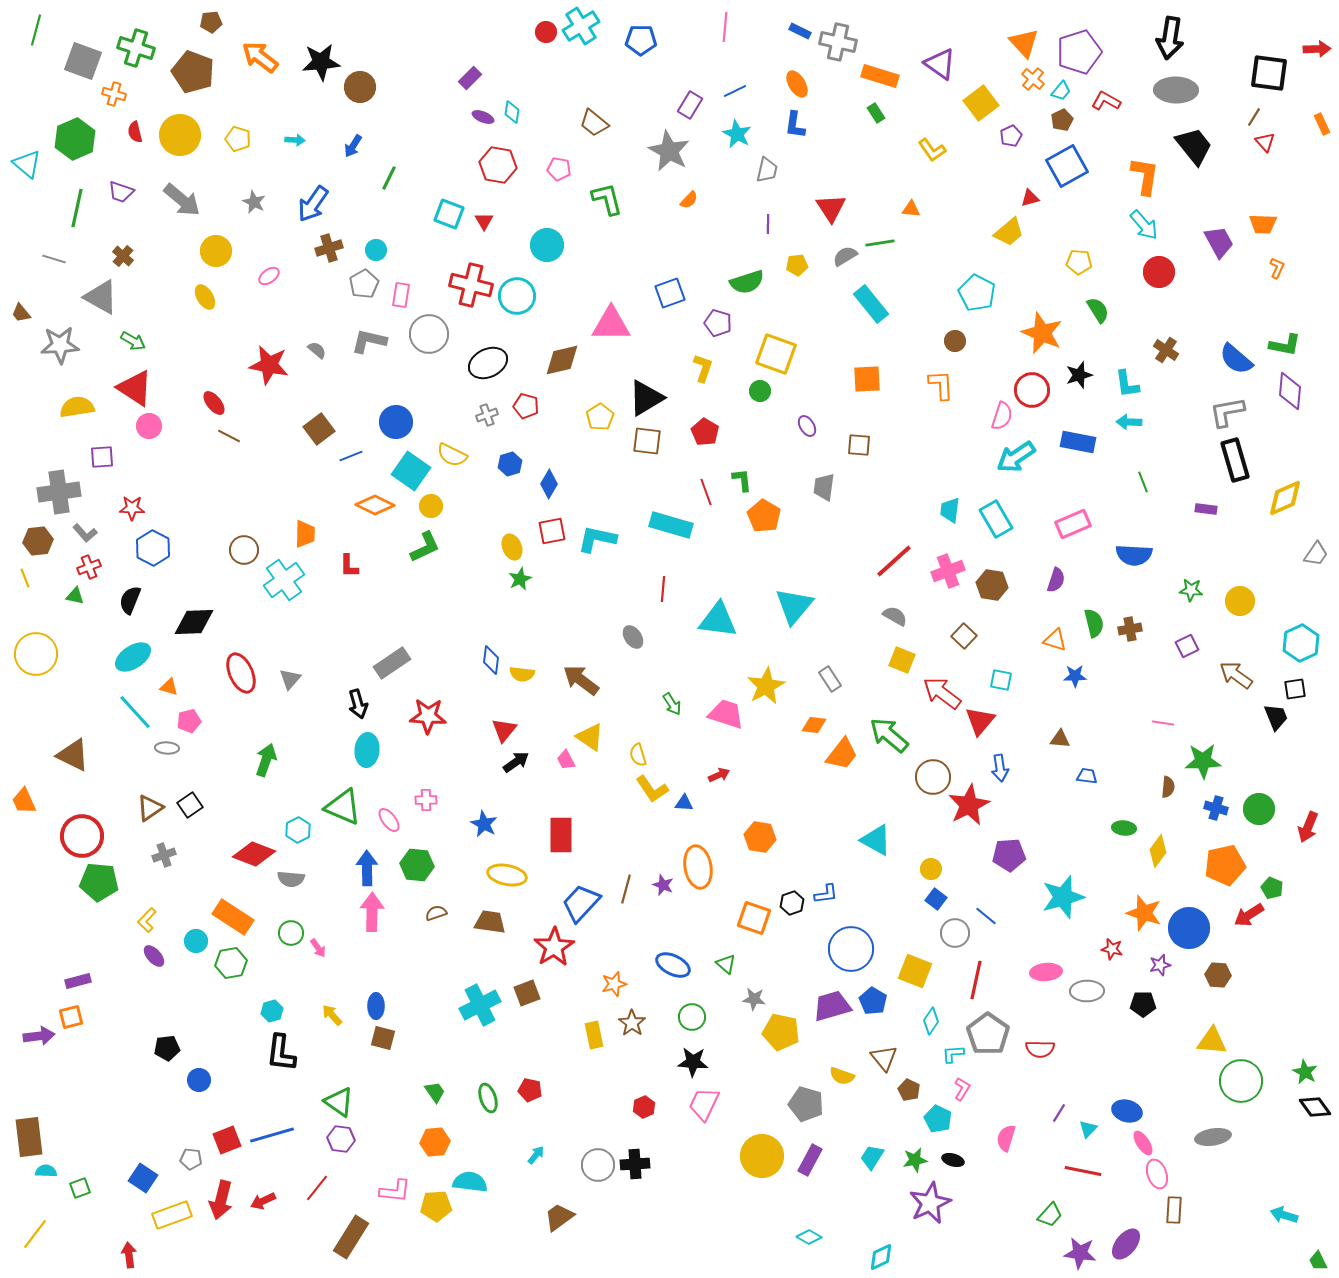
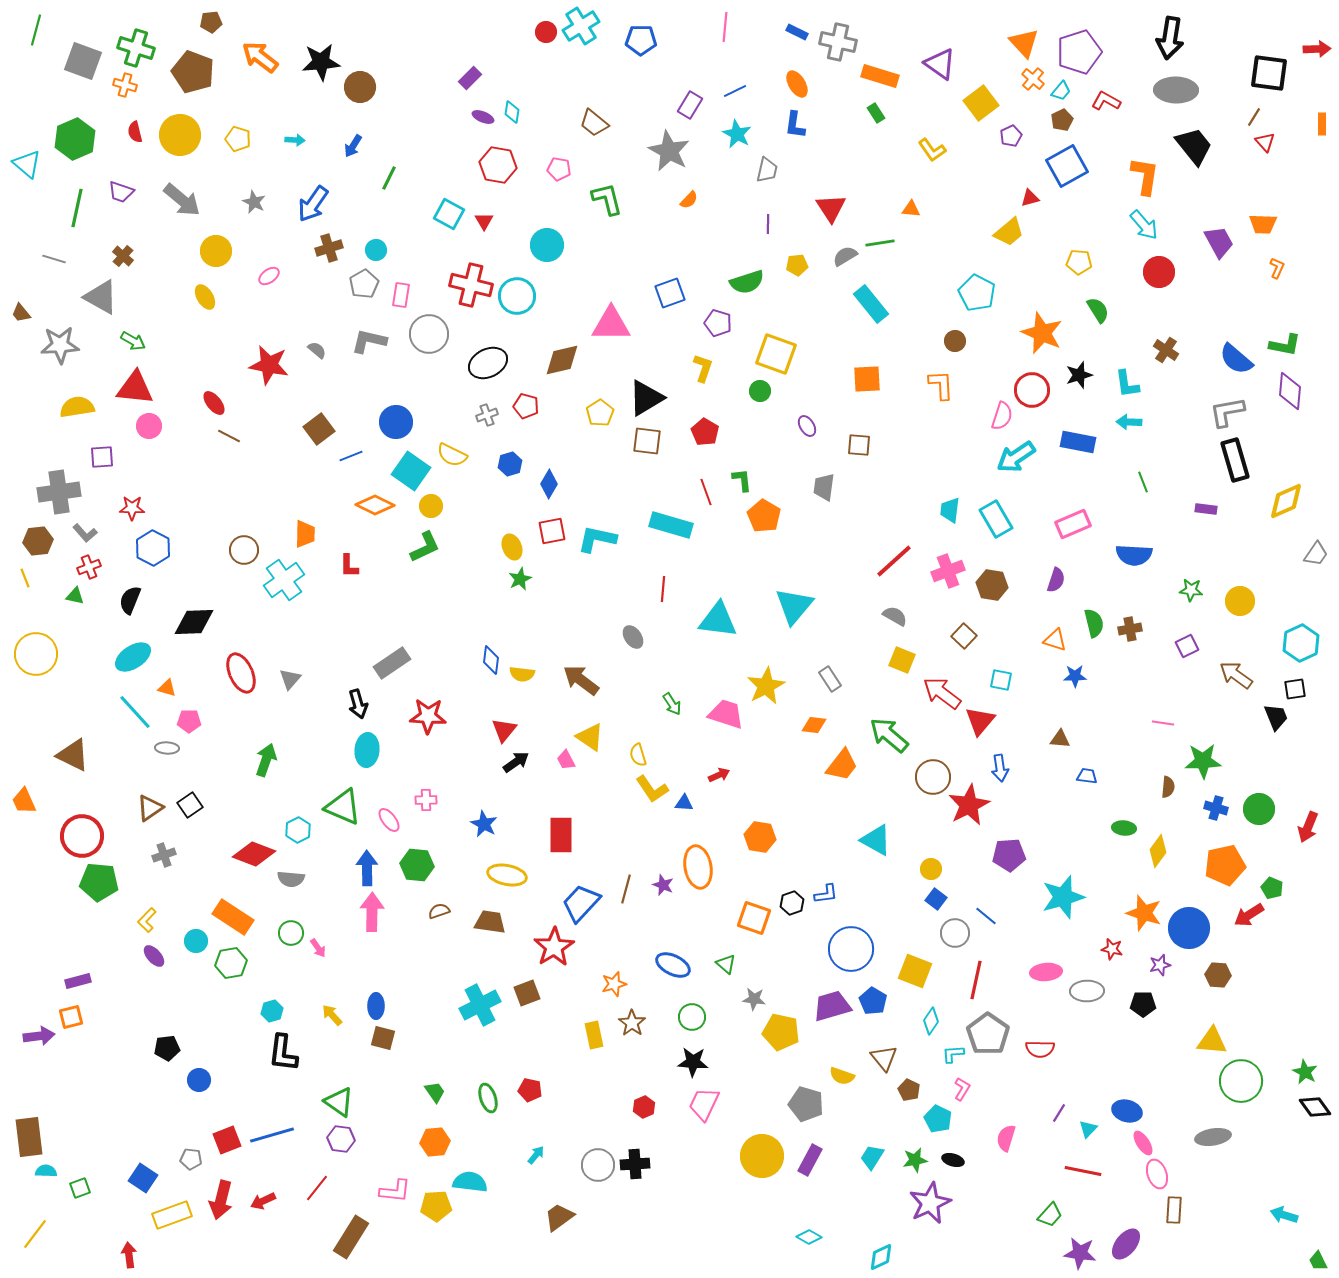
blue rectangle at (800, 31): moved 3 px left, 1 px down
orange cross at (114, 94): moved 11 px right, 9 px up
orange rectangle at (1322, 124): rotated 25 degrees clockwise
cyan square at (449, 214): rotated 8 degrees clockwise
red triangle at (135, 388): rotated 27 degrees counterclockwise
yellow pentagon at (600, 417): moved 4 px up
yellow diamond at (1285, 498): moved 1 px right, 3 px down
orange triangle at (169, 687): moved 2 px left, 1 px down
pink pentagon at (189, 721): rotated 15 degrees clockwise
orange trapezoid at (842, 754): moved 11 px down
brown semicircle at (436, 913): moved 3 px right, 2 px up
black L-shape at (281, 1053): moved 2 px right
